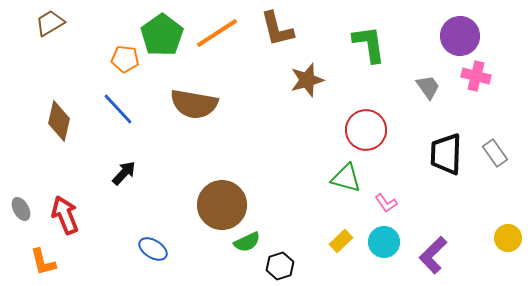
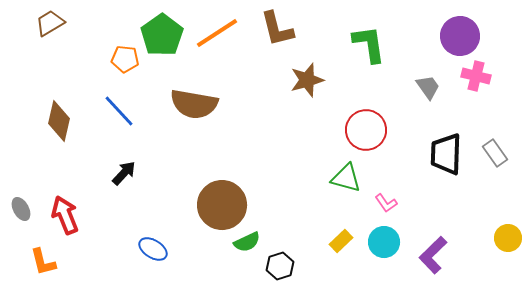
blue line: moved 1 px right, 2 px down
